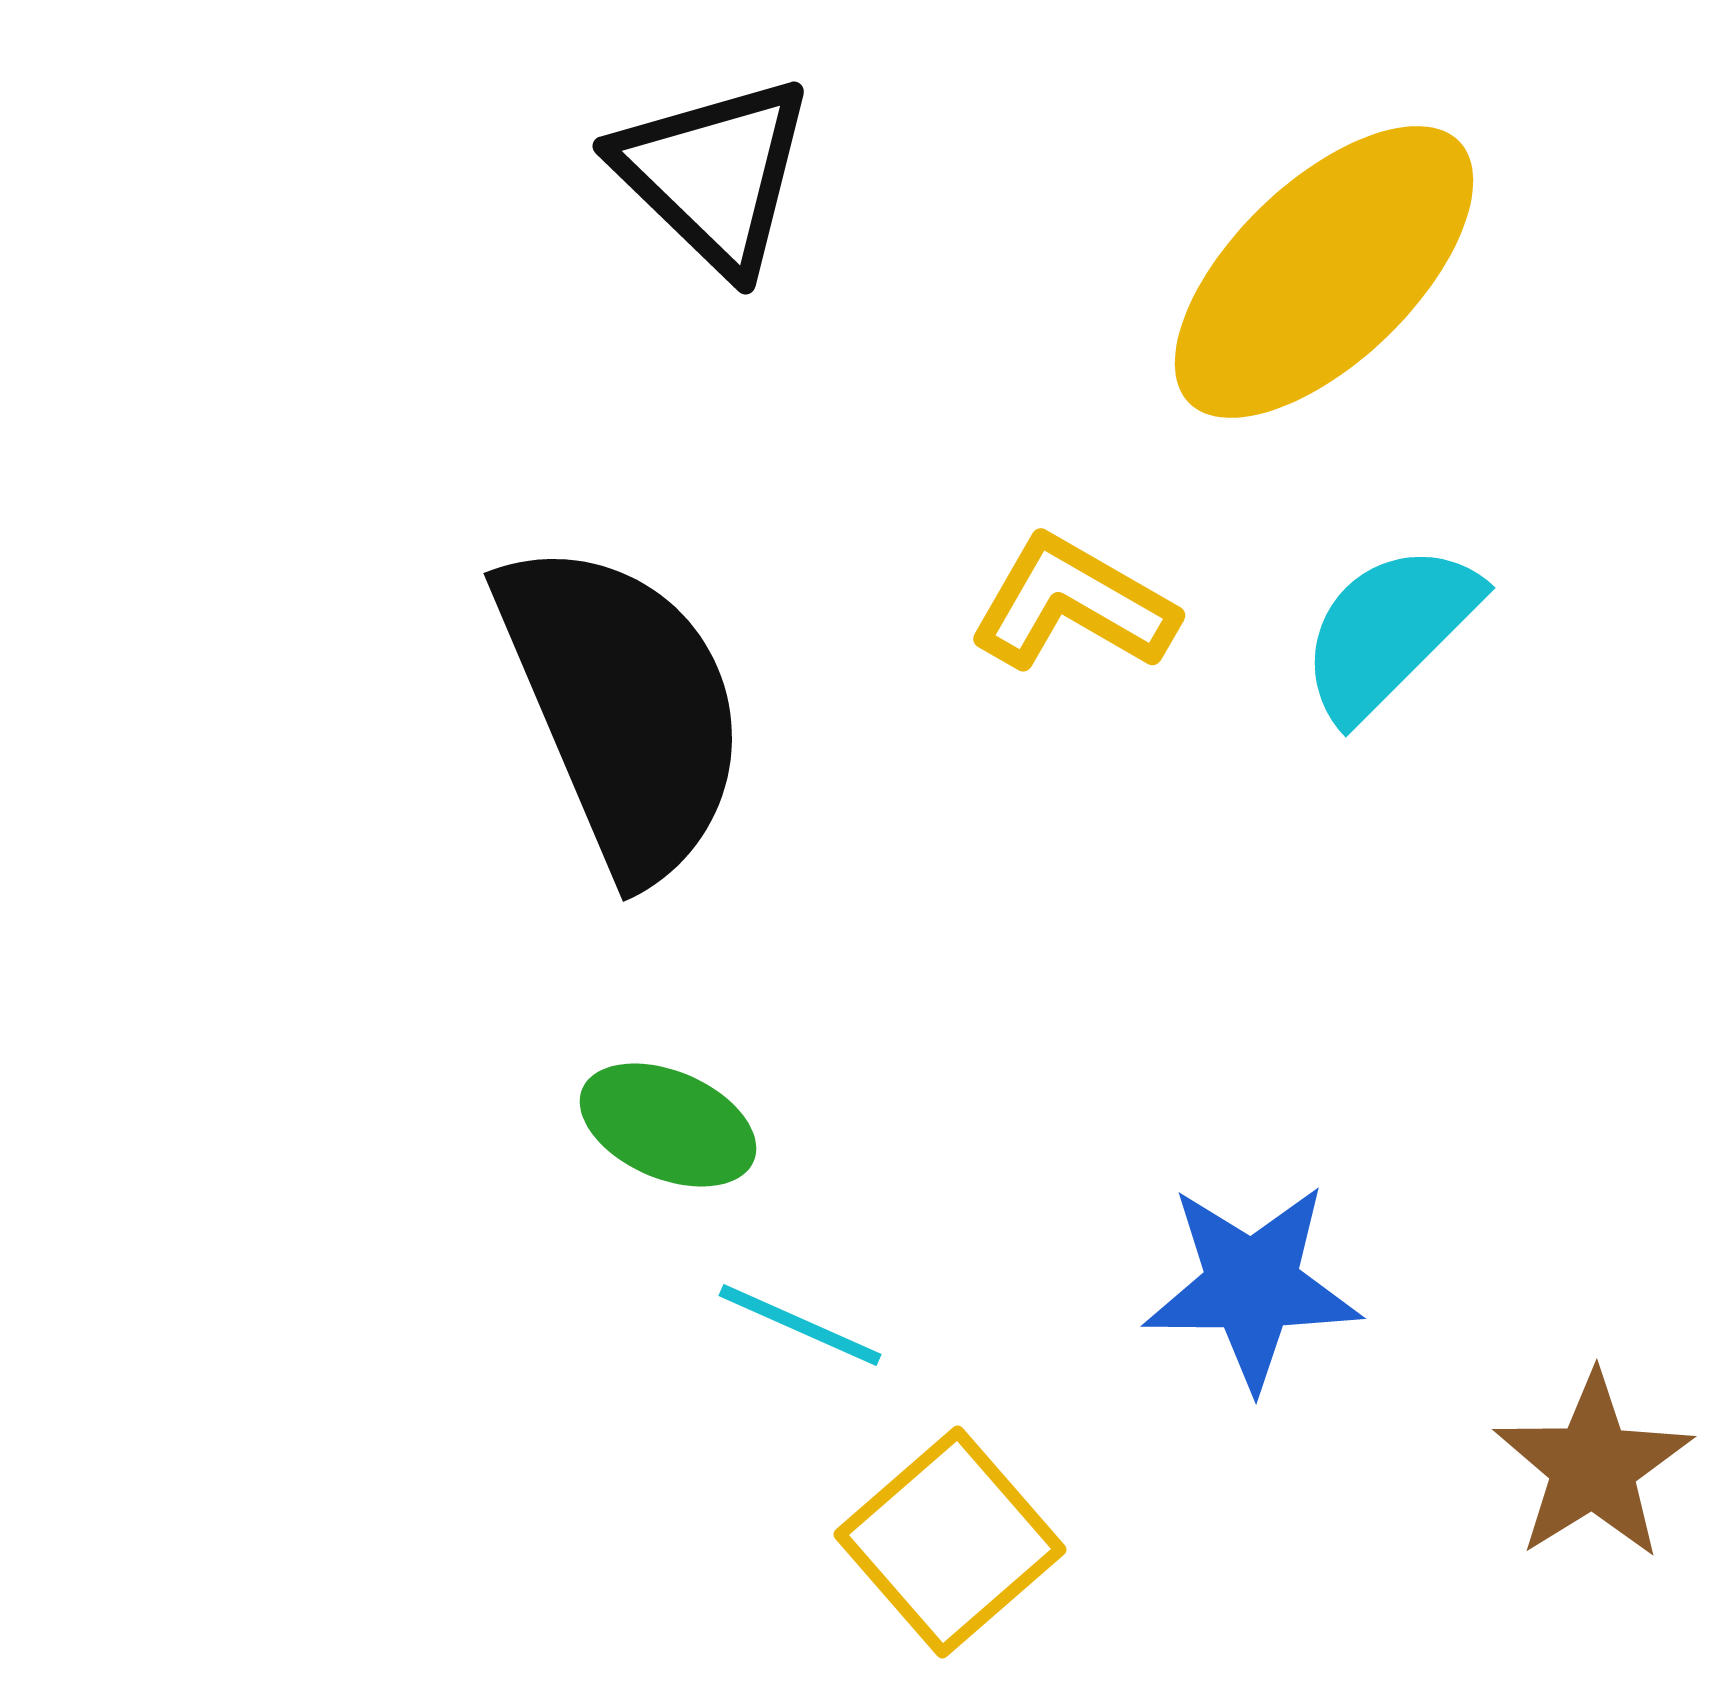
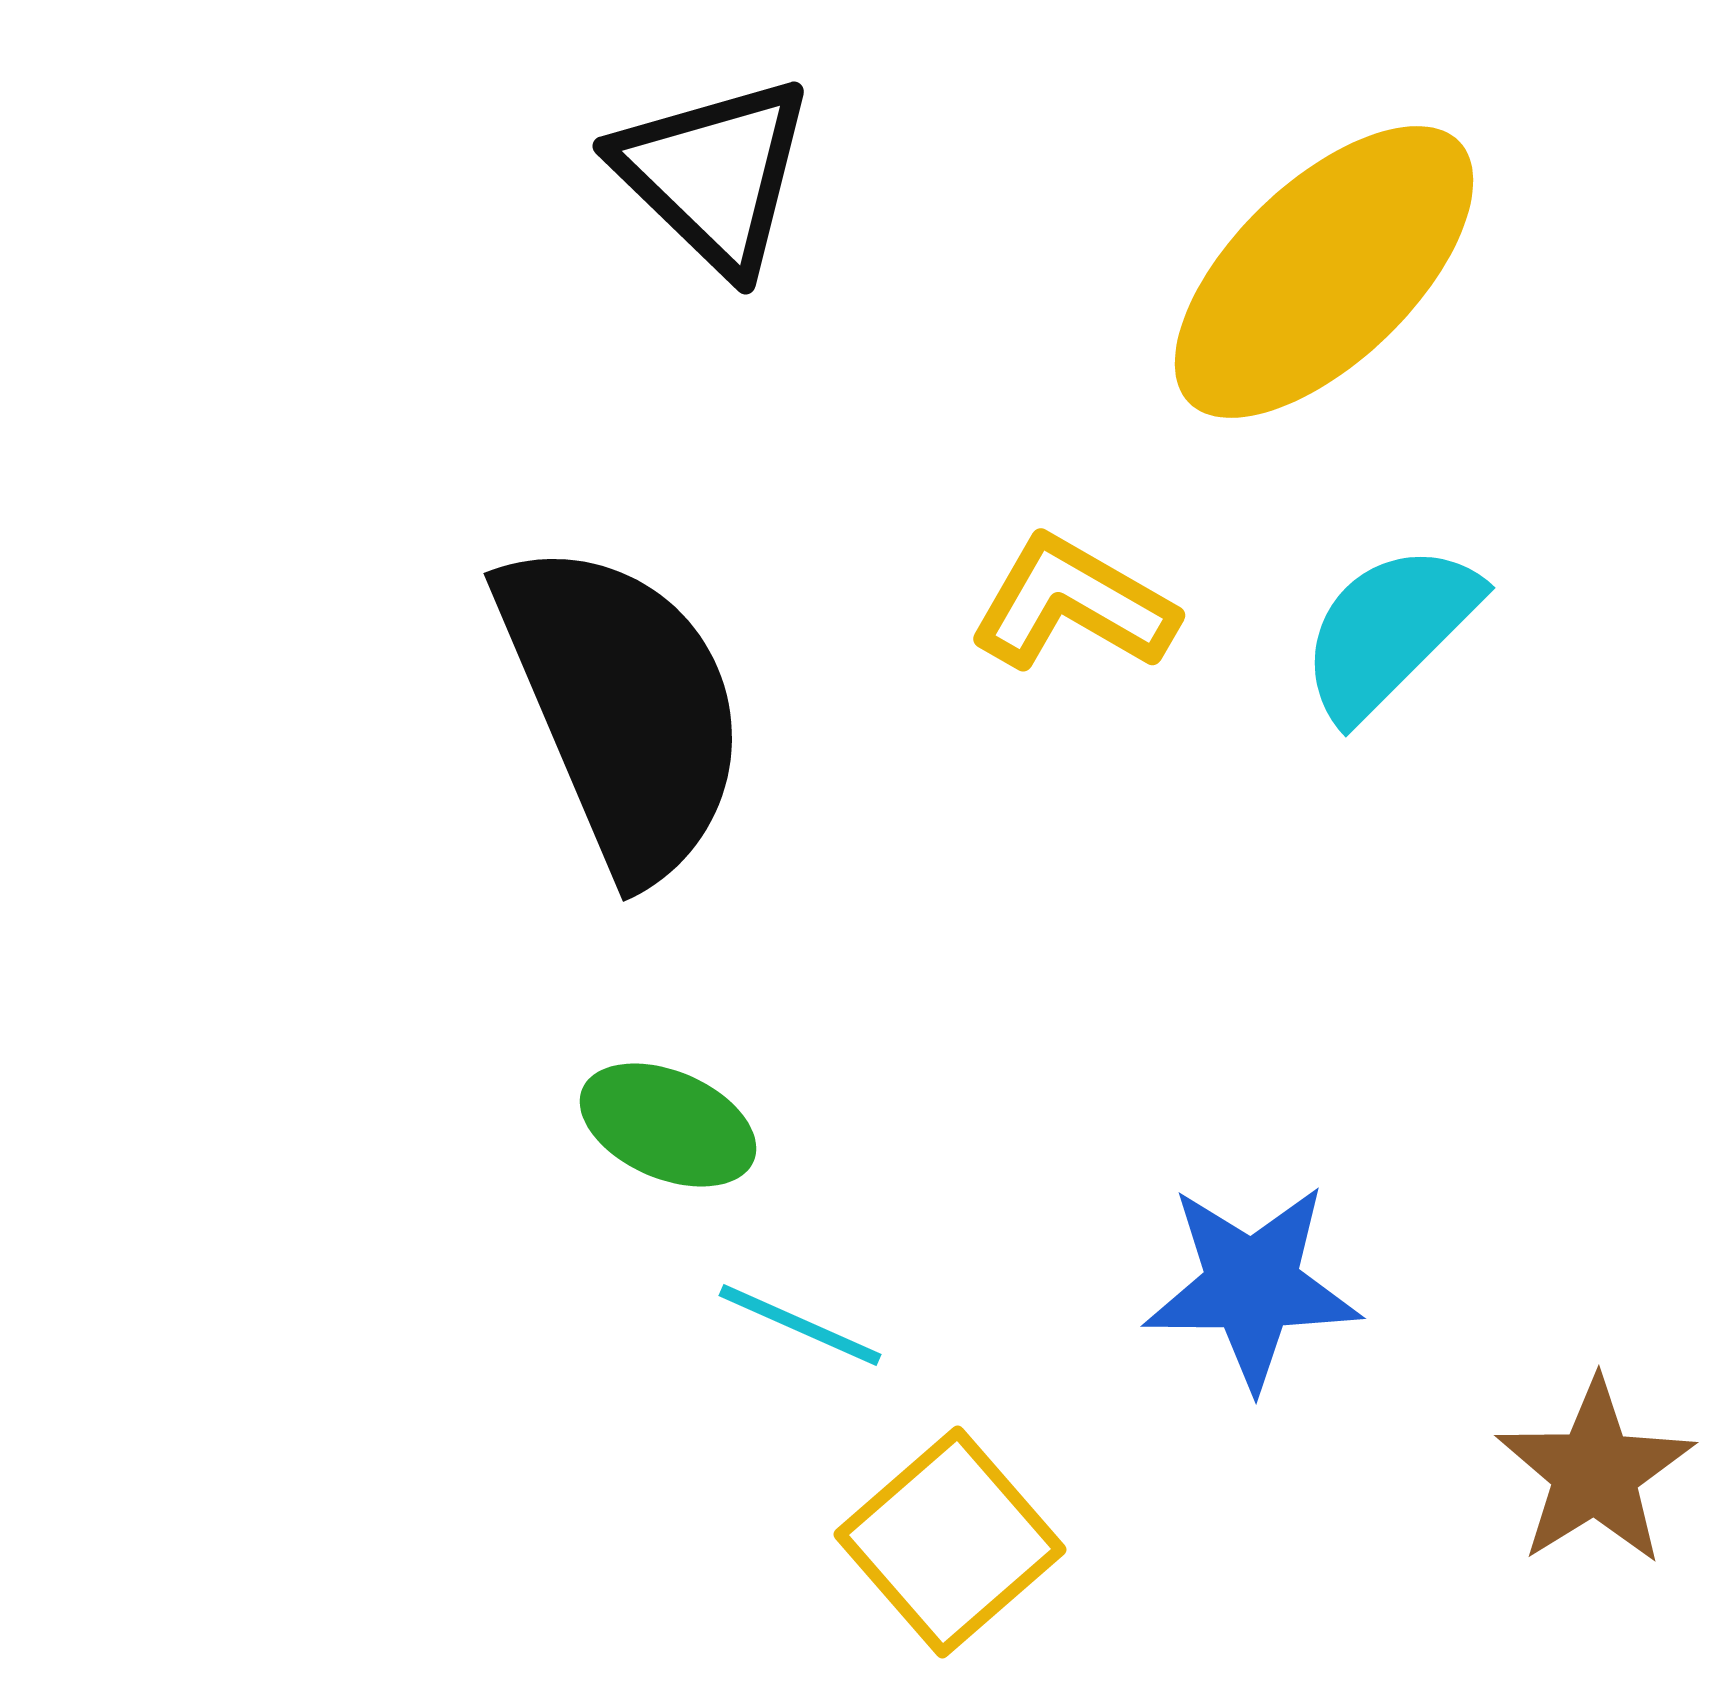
brown star: moved 2 px right, 6 px down
